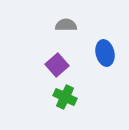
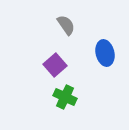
gray semicircle: rotated 55 degrees clockwise
purple square: moved 2 px left
